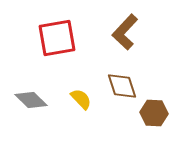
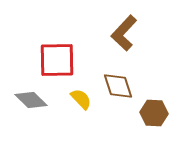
brown L-shape: moved 1 px left, 1 px down
red square: moved 22 px down; rotated 9 degrees clockwise
brown diamond: moved 4 px left
